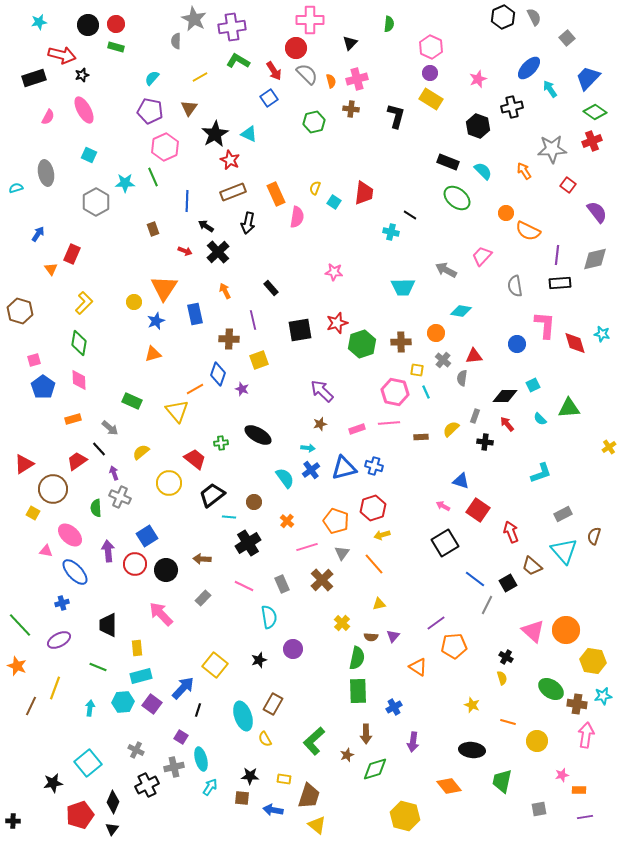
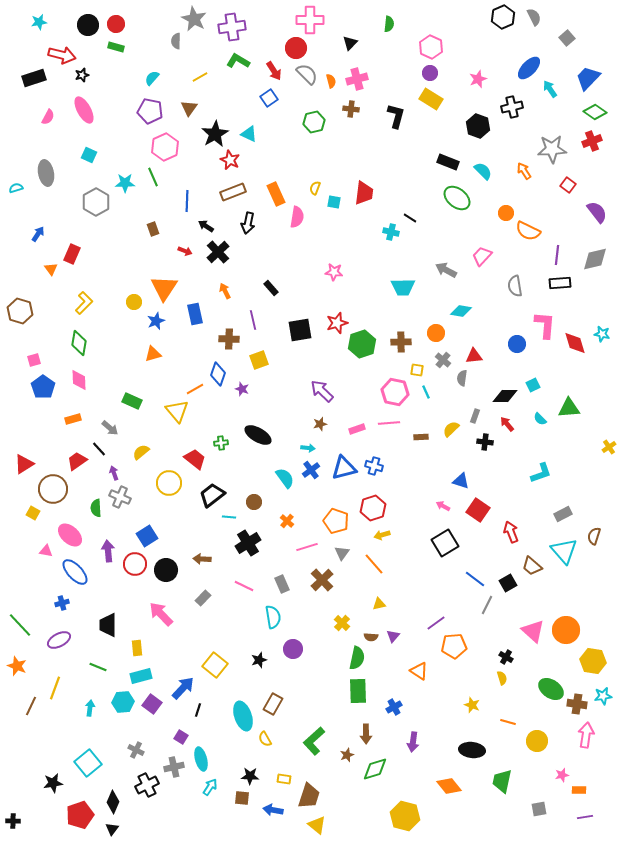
cyan square at (334, 202): rotated 24 degrees counterclockwise
black line at (410, 215): moved 3 px down
cyan semicircle at (269, 617): moved 4 px right
orange triangle at (418, 667): moved 1 px right, 4 px down
